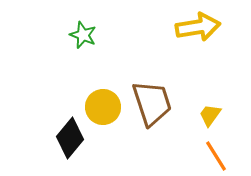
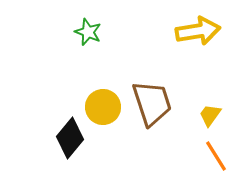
yellow arrow: moved 4 px down
green star: moved 5 px right, 3 px up
